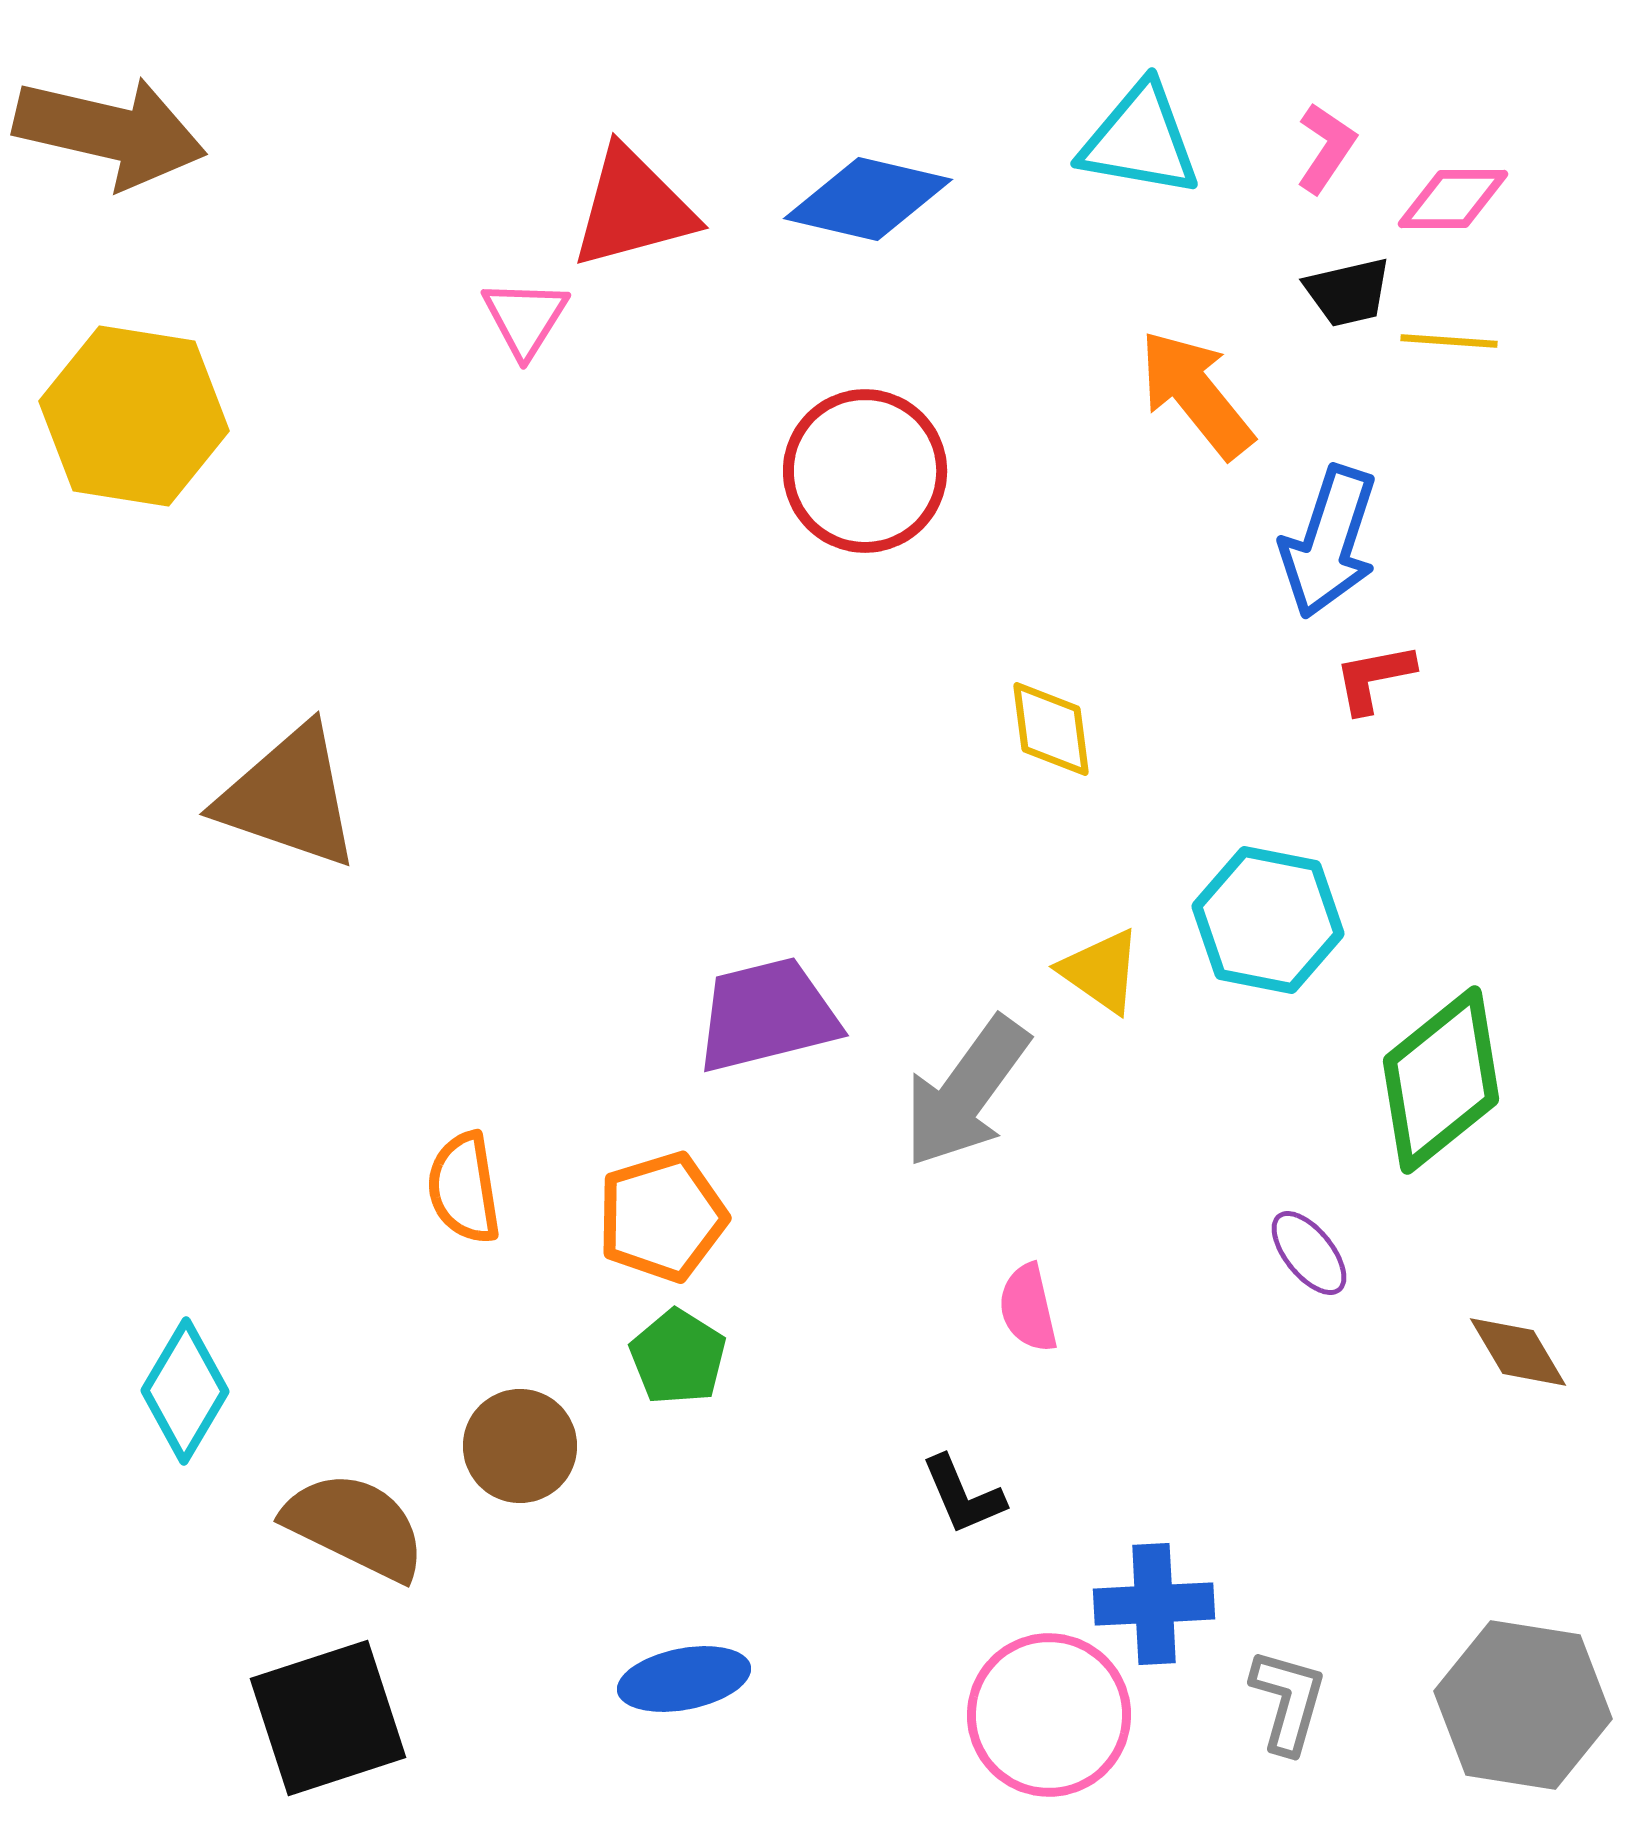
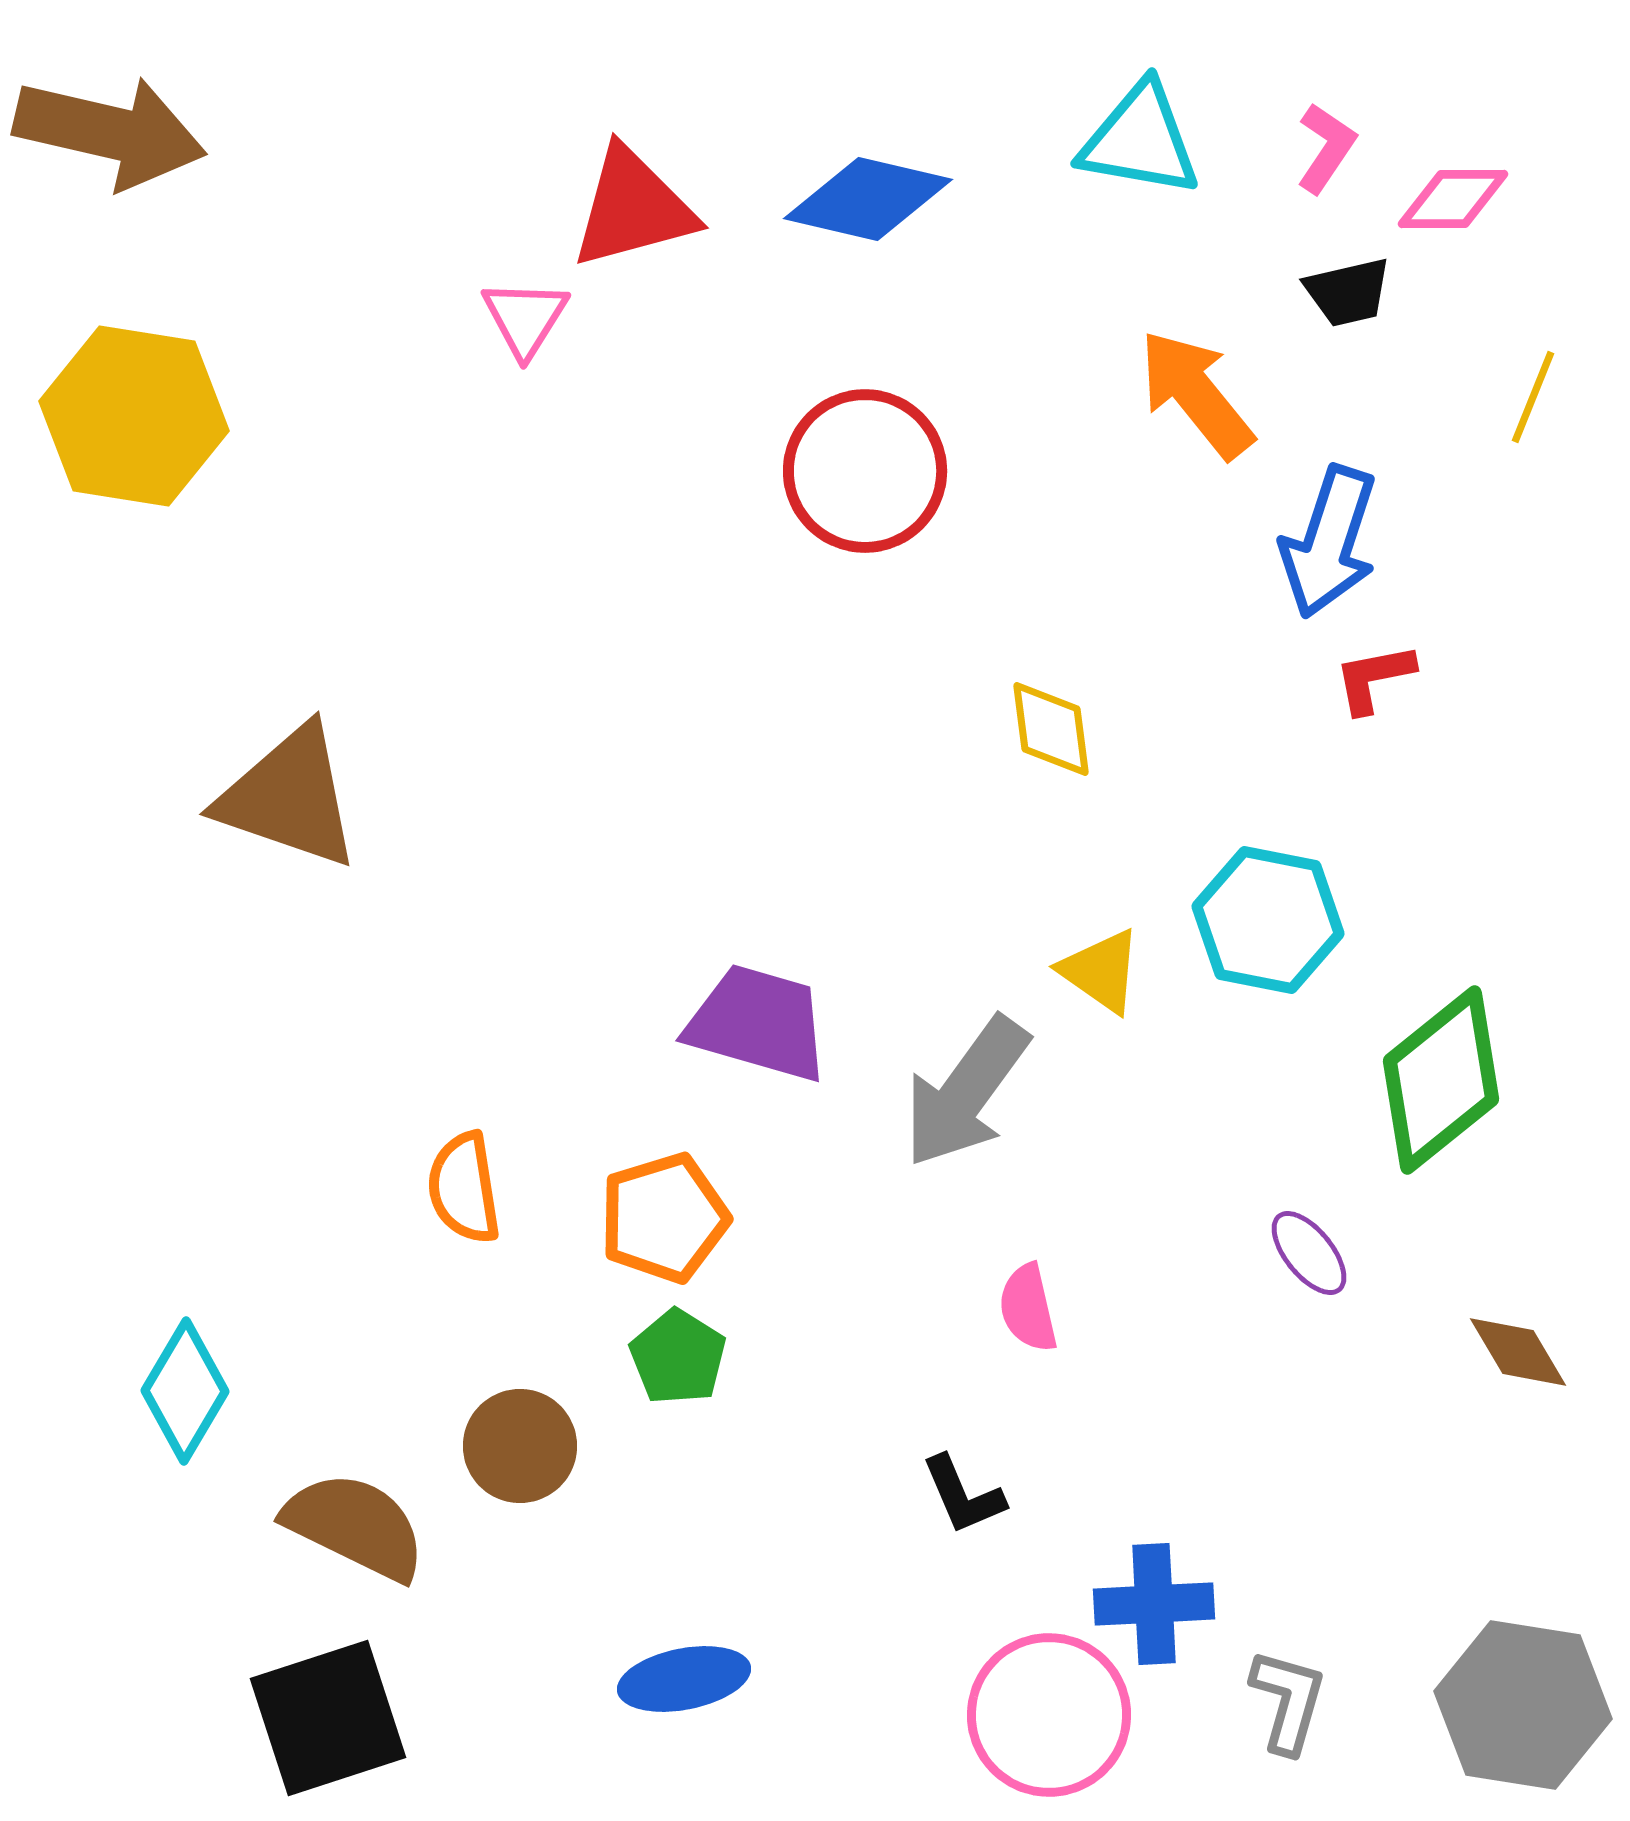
yellow line: moved 84 px right, 56 px down; rotated 72 degrees counterclockwise
purple trapezoid: moved 9 px left, 8 px down; rotated 30 degrees clockwise
orange pentagon: moved 2 px right, 1 px down
